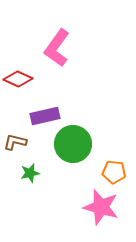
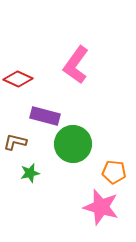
pink L-shape: moved 19 px right, 17 px down
purple rectangle: rotated 28 degrees clockwise
